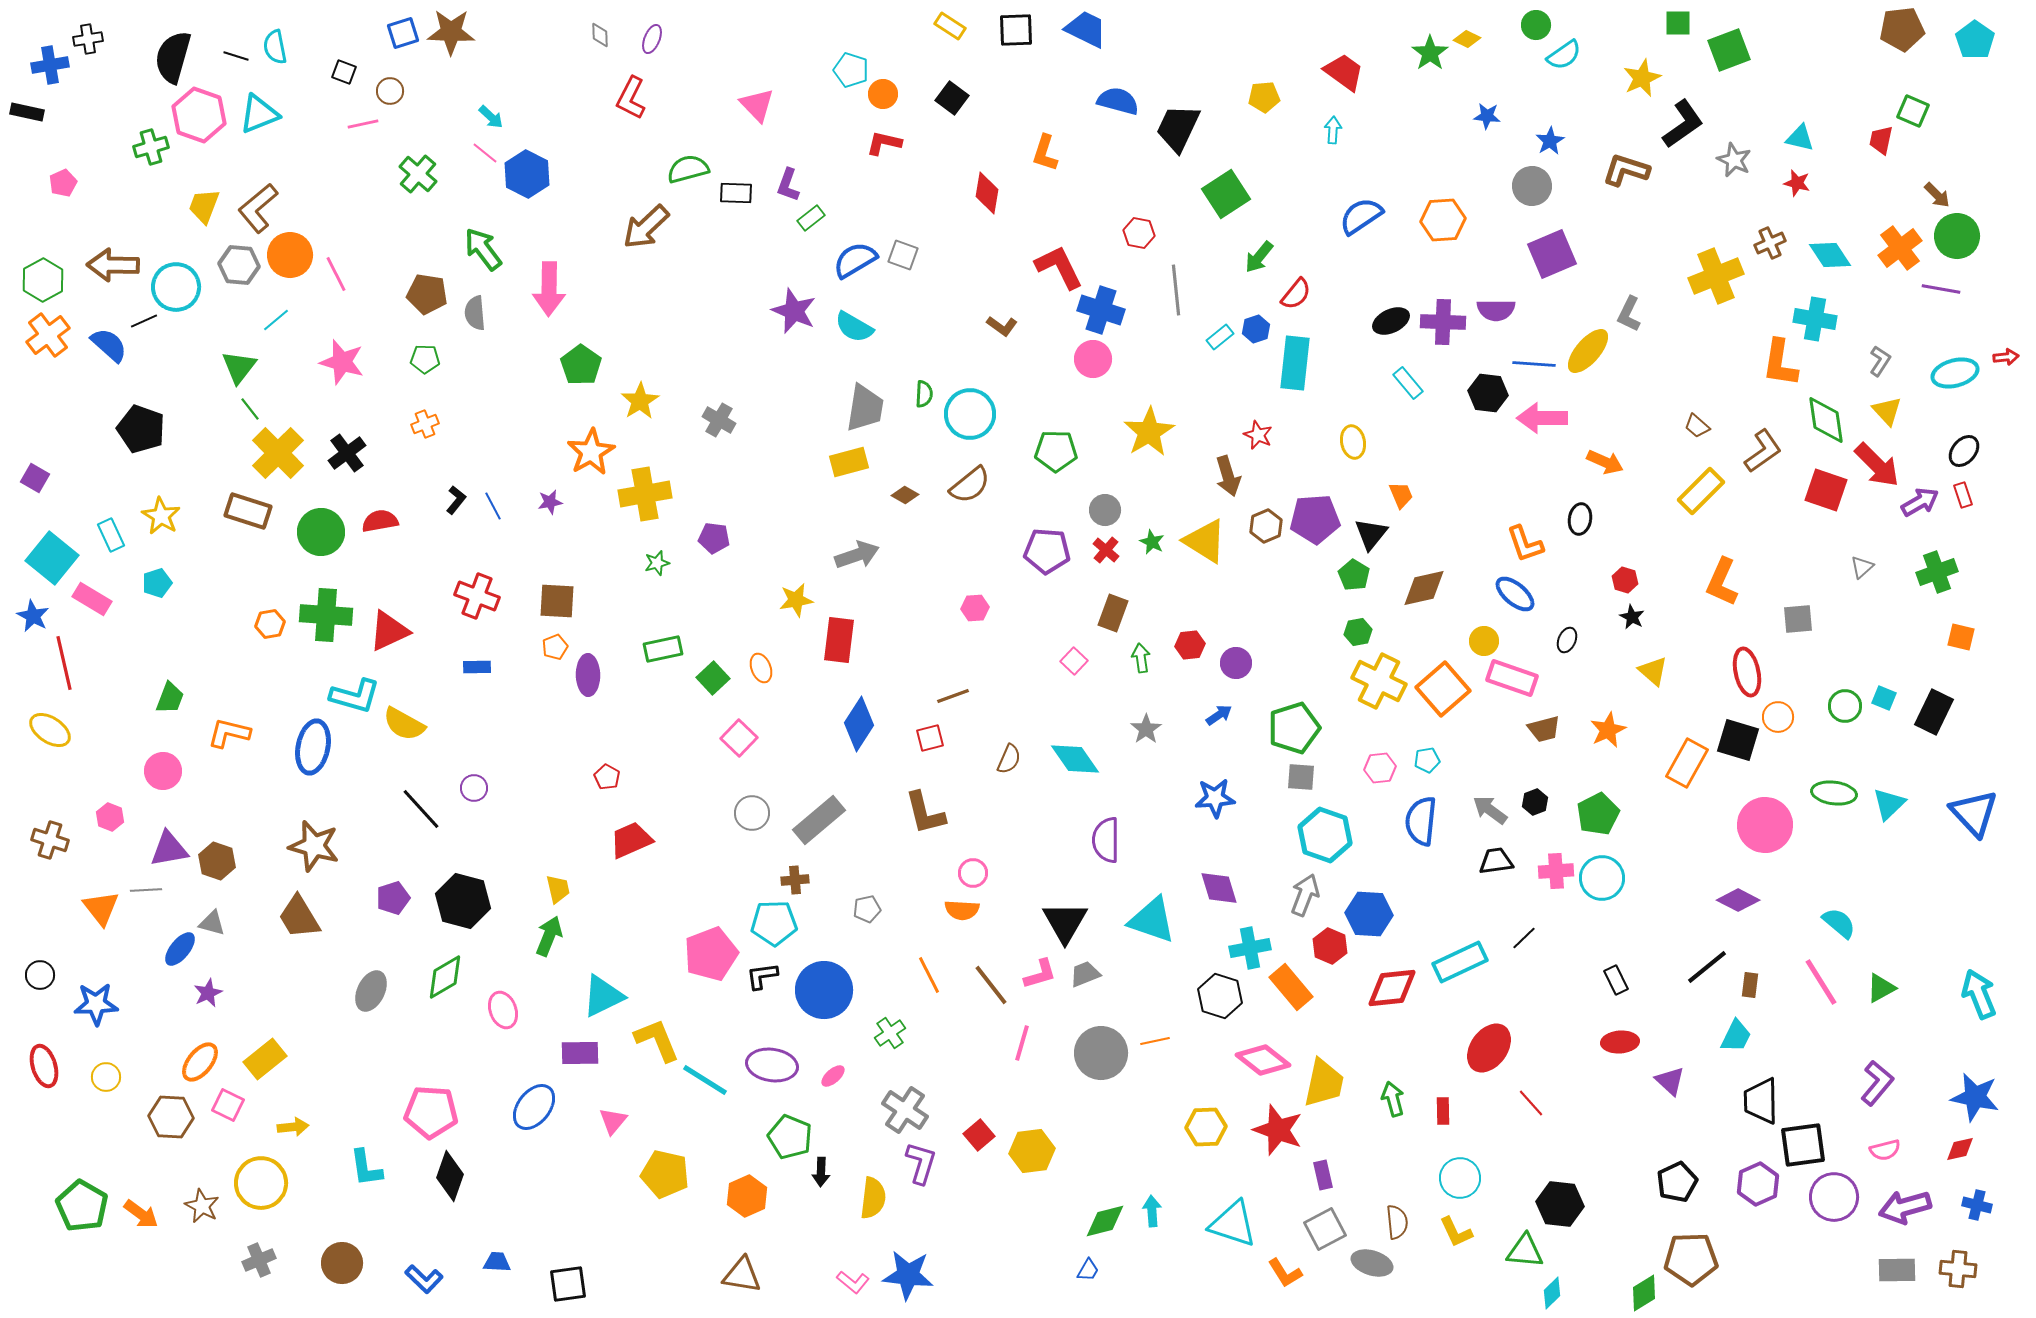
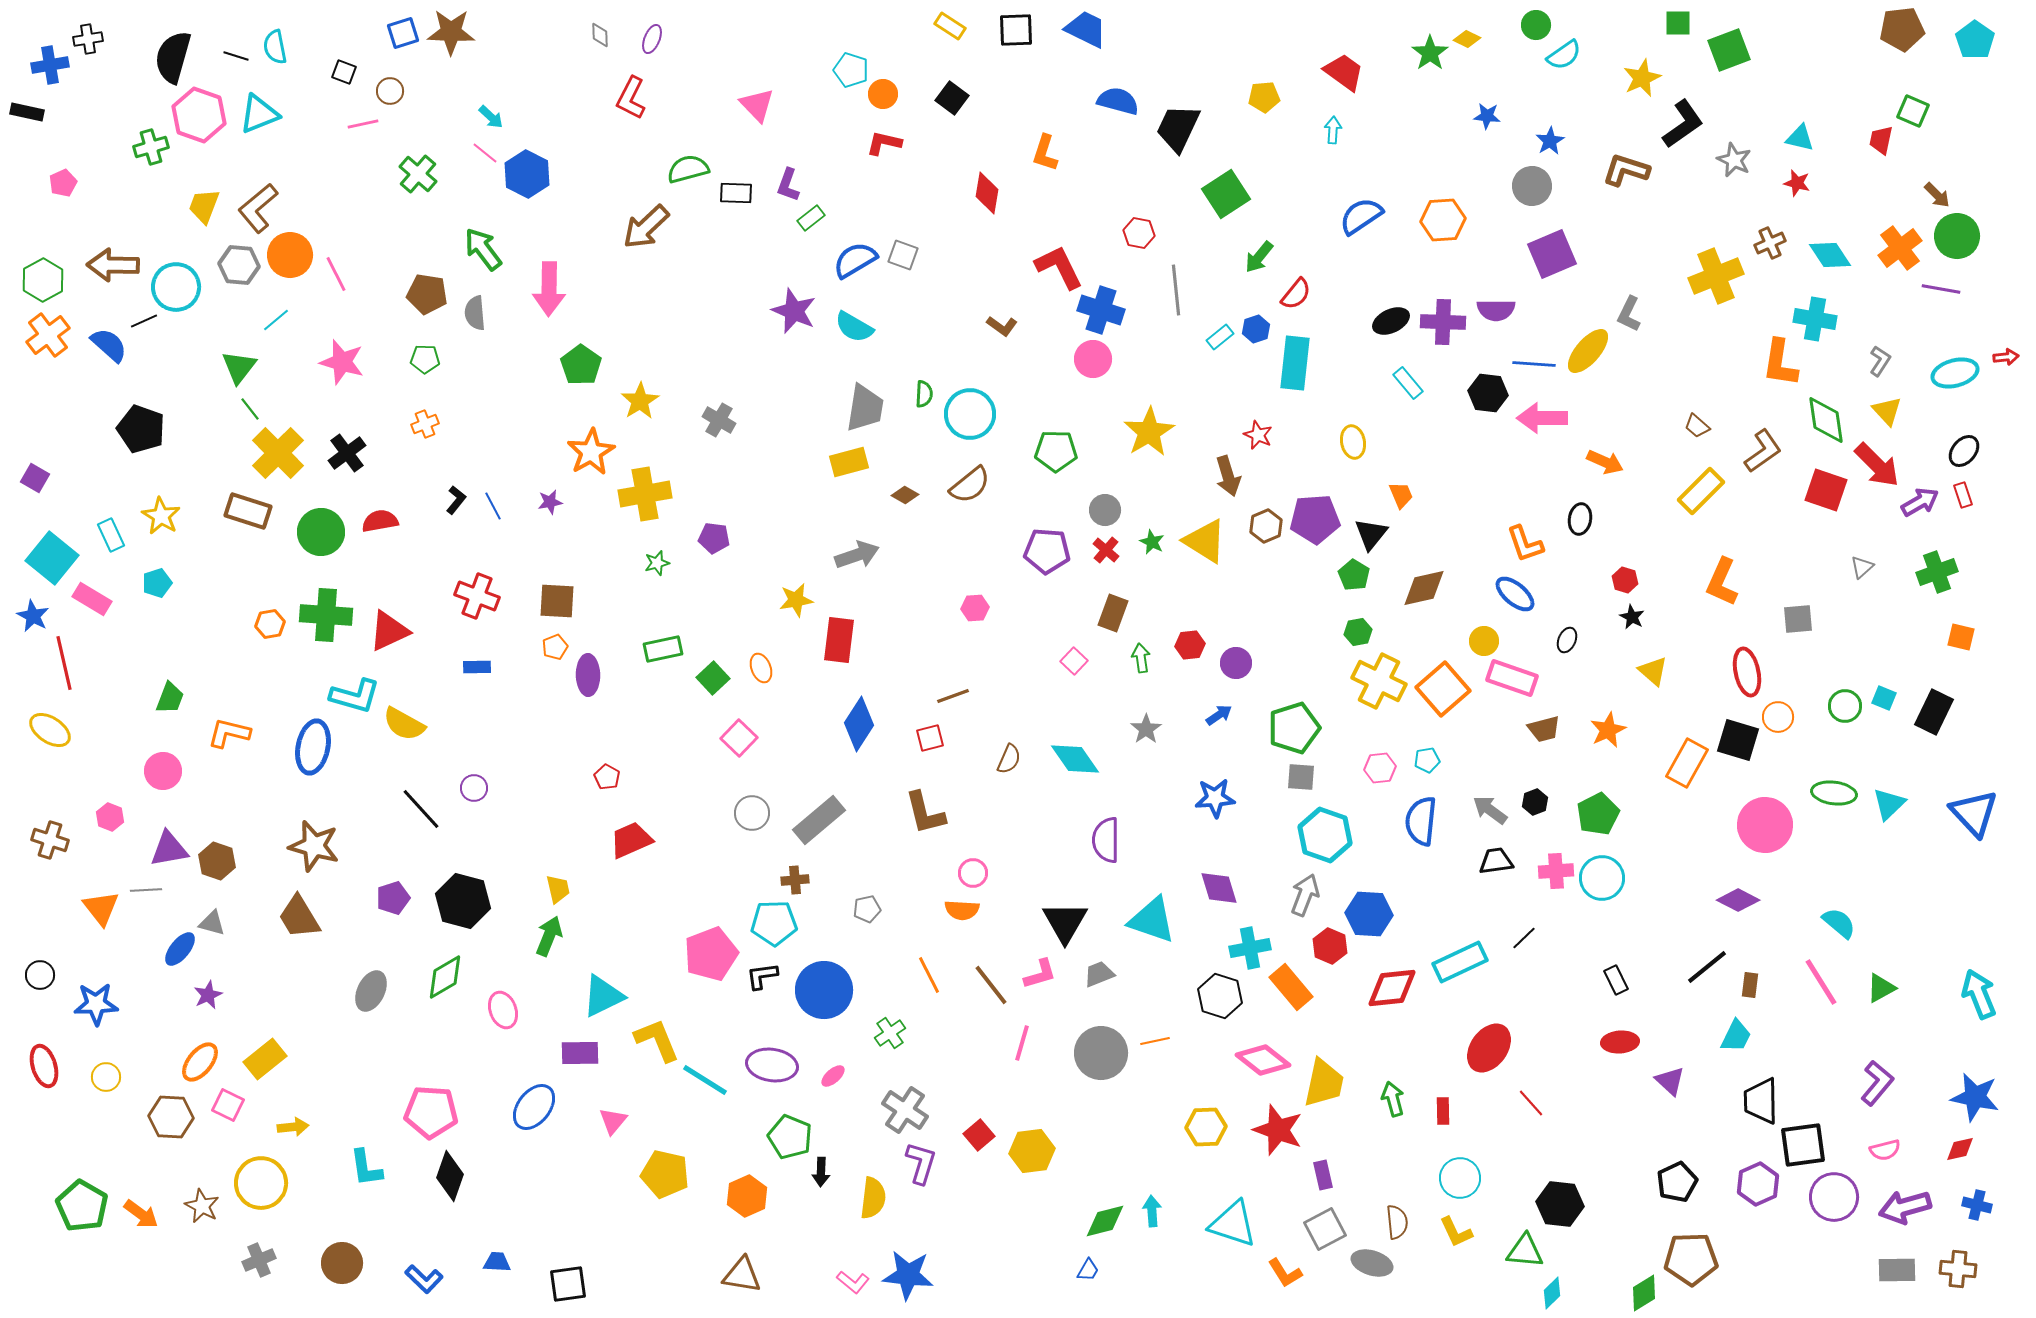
gray trapezoid at (1085, 974): moved 14 px right
purple star at (208, 993): moved 2 px down
